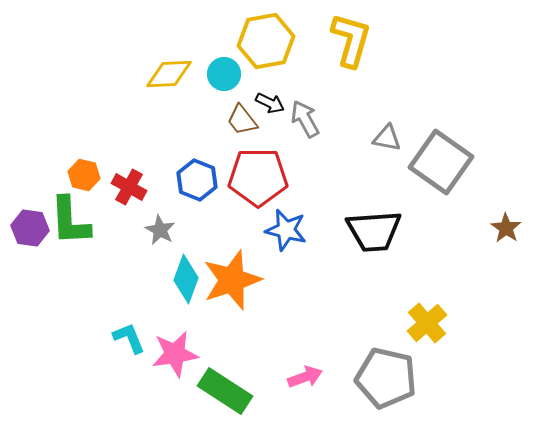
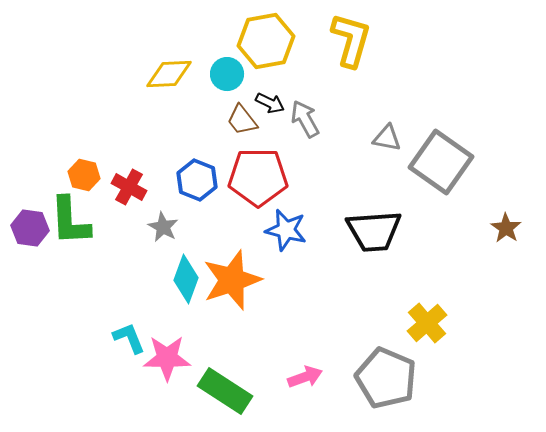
cyan circle: moved 3 px right
gray star: moved 3 px right, 3 px up
pink star: moved 8 px left, 4 px down; rotated 9 degrees clockwise
gray pentagon: rotated 10 degrees clockwise
